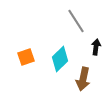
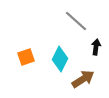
gray line: rotated 15 degrees counterclockwise
cyan diamond: rotated 20 degrees counterclockwise
brown arrow: rotated 135 degrees counterclockwise
